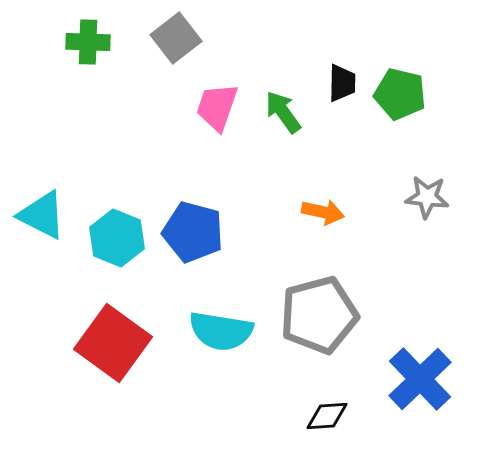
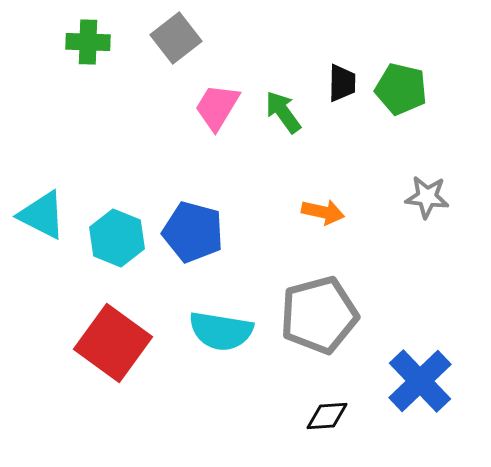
green pentagon: moved 1 px right, 5 px up
pink trapezoid: rotated 12 degrees clockwise
blue cross: moved 2 px down
